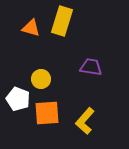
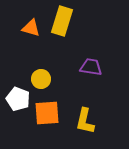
yellow L-shape: rotated 28 degrees counterclockwise
